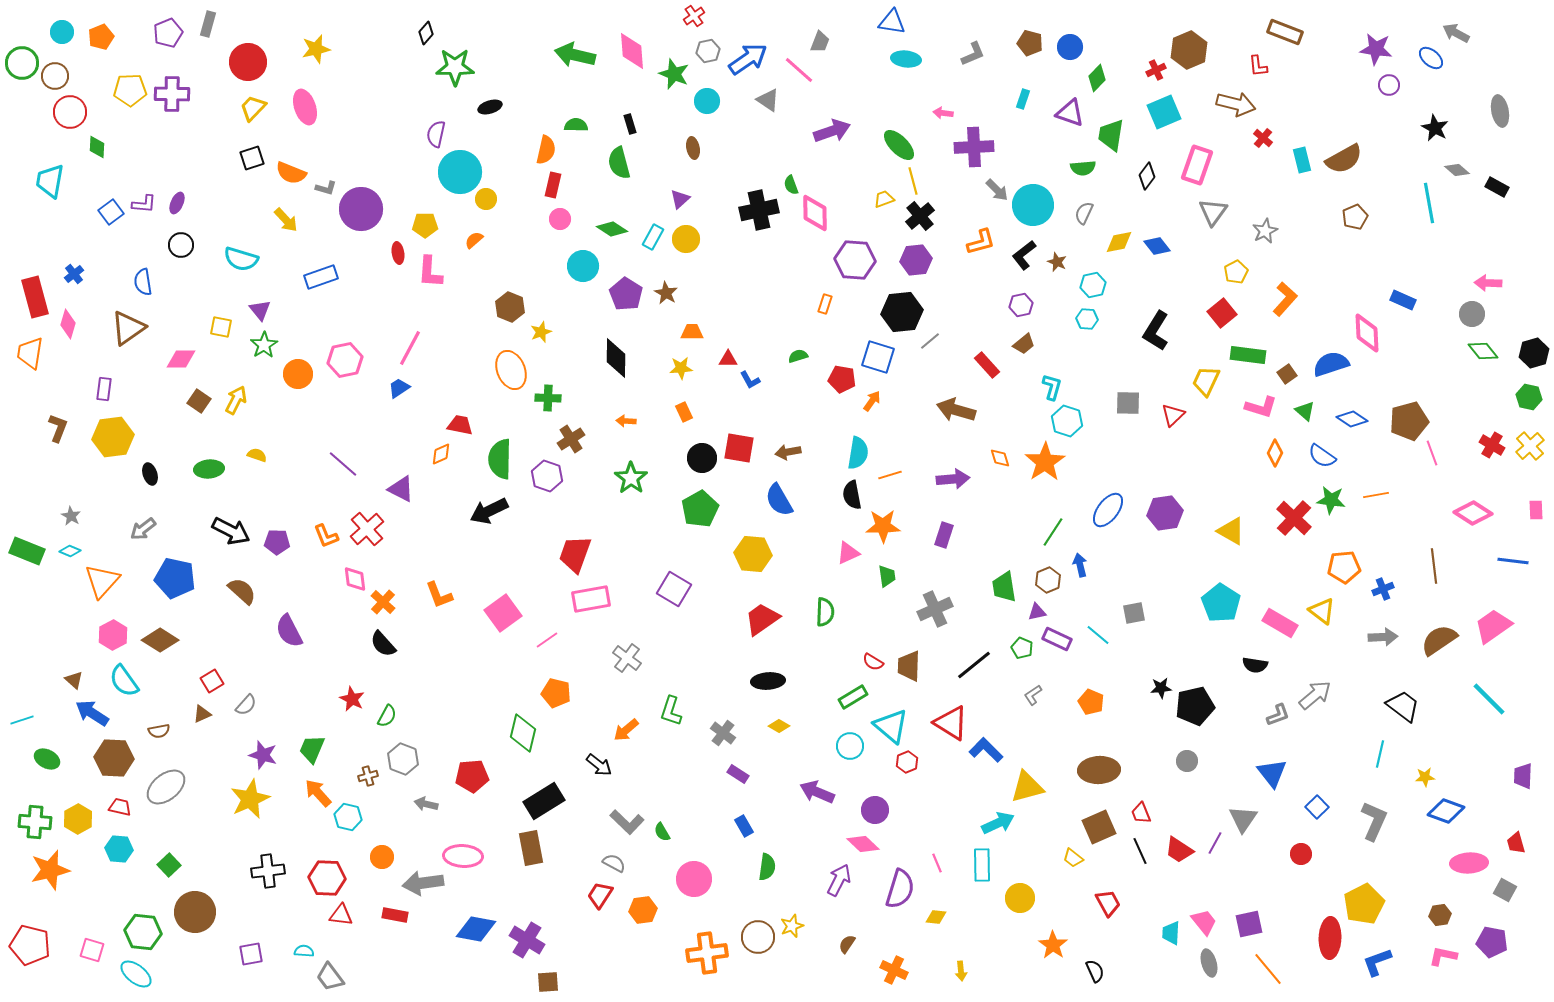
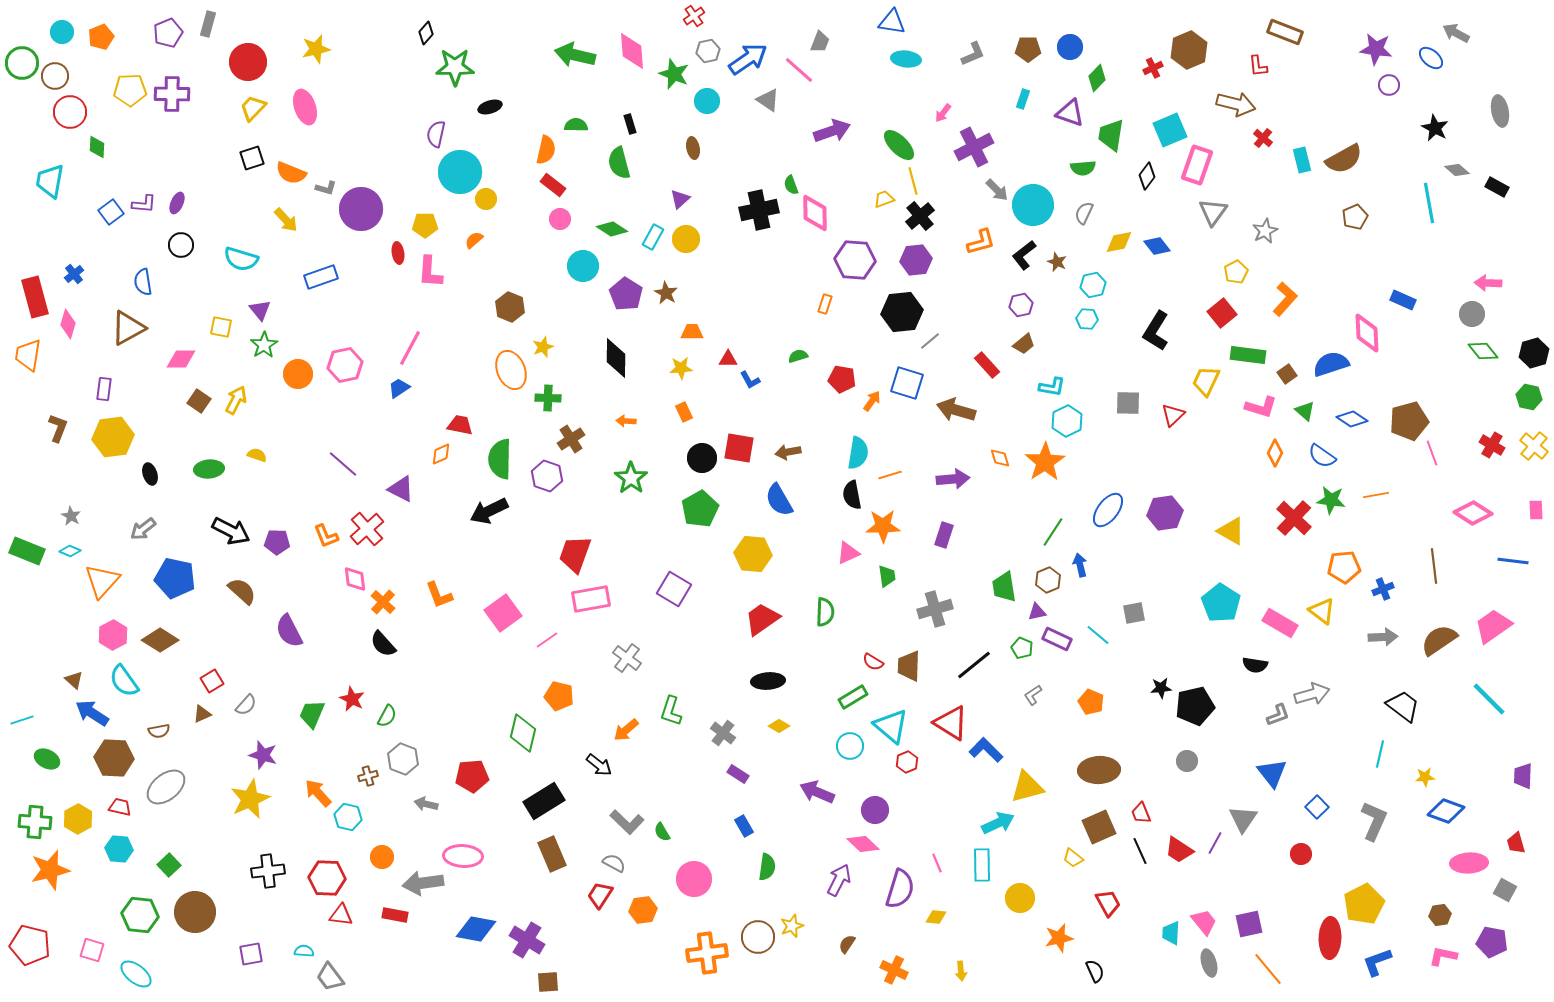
brown pentagon at (1030, 43): moved 2 px left, 6 px down; rotated 15 degrees counterclockwise
red cross at (1156, 70): moved 3 px left, 2 px up
cyan square at (1164, 112): moved 6 px right, 18 px down
pink arrow at (943, 113): rotated 60 degrees counterclockwise
purple cross at (974, 147): rotated 24 degrees counterclockwise
red rectangle at (553, 185): rotated 65 degrees counterclockwise
brown triangle at (128, 328): rotated 6 degrees clockwise
yellow star at (541, 332): moved 2 px right, 15 px down
orange trapezoid at (30, 353): moved 2 px left, 2 px down
blue square at (878, 357): moved 29 px right, 26 px down
pink hexagon at (345, 360): moved 5 px down
cyan L-shape at (1052, 387): rotated 84 degrees clockwise
cyan hexagon at (1067, 421): rotated 16 degrees clockwise
yellow cross at (1530, 446): moved 4 px right; rotated 8 degrees counterclockwise
gray cross at (935, 609): rotated 8 degrees clockwise
orange pentagon at (556, 693): moved 3 px right, 3 px down
gray arrow at (1315, 695): moved 3 px left, 1 px up; rotated 24 degrees clockwise
green trapezoid at (312, 749): moved 35 px up
brown rectangle at (531, 848): moved 21 px right, 6 px down; rotated 12 degrees counterclockwise
green hexagon at (143, 932): moved 3 px left, 17 px up
orange star at (1053, 945): moved 6 px right, 7 px up; rotated 24 degrees clockwise
